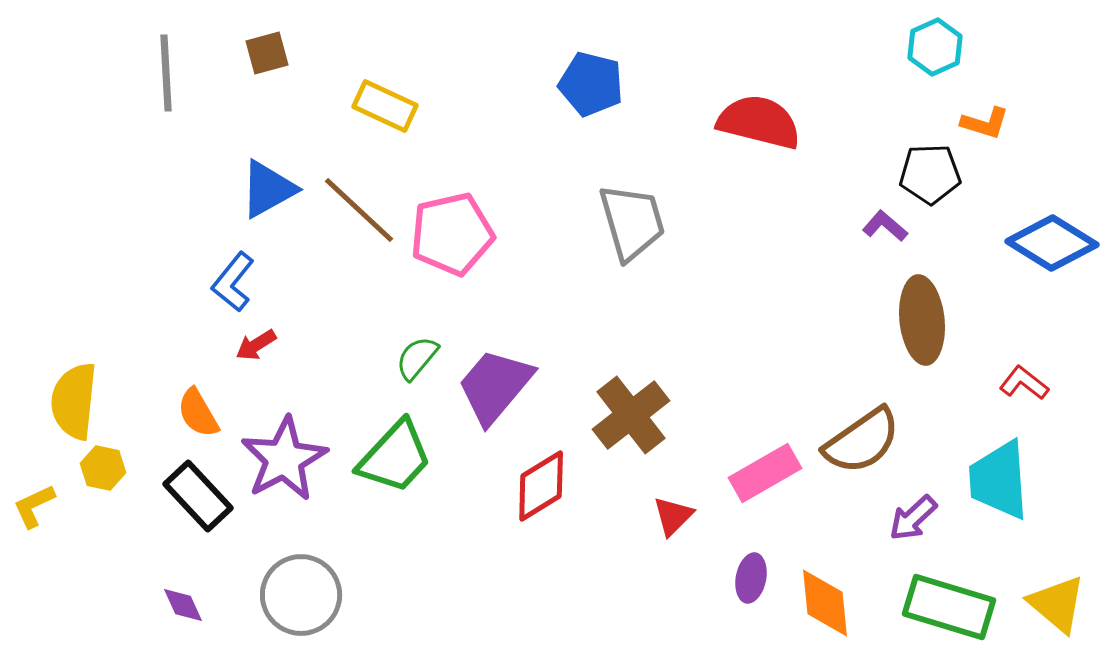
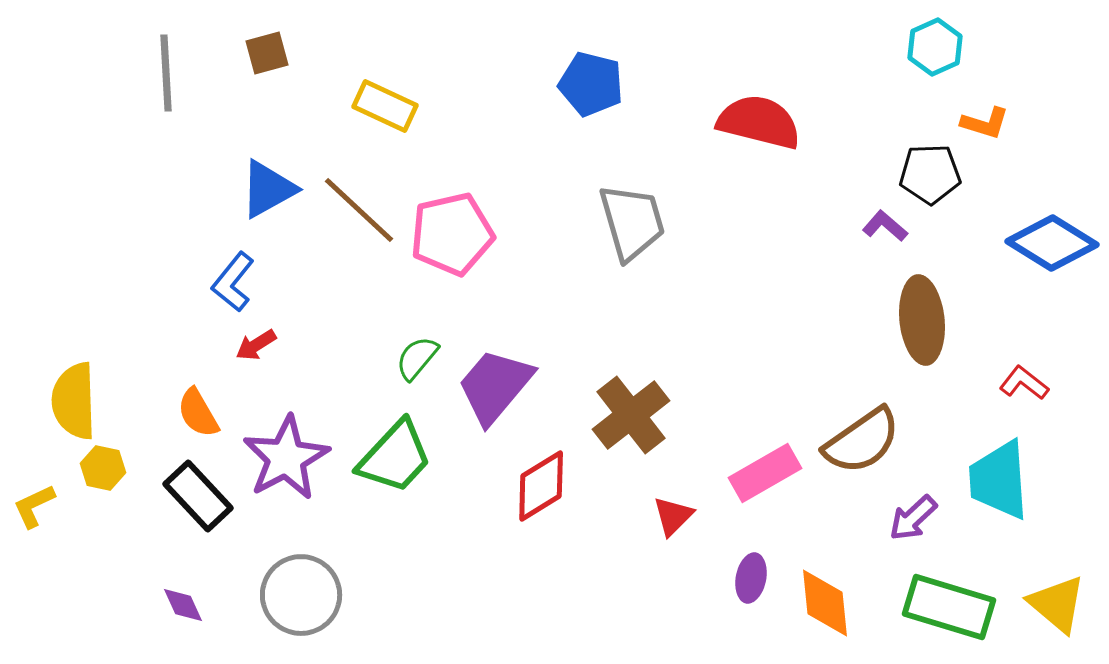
yellow semicircle: rotated 8 degrees counterclockwise
purple star: moved 2 px right, 1 px up
